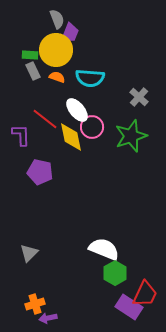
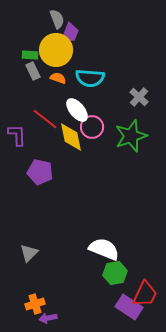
orange semicircle: moved 1 px right, 1 px down
purple L-shape: moved 4 px left
green hexagon: rotated 20 degrees clockwise
